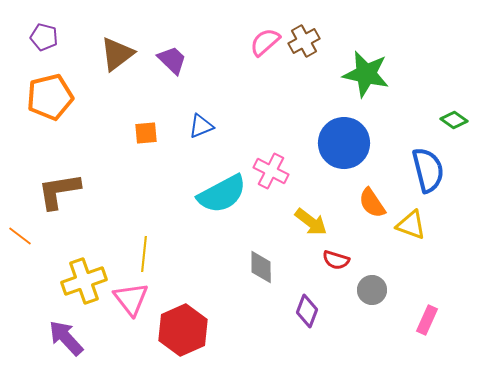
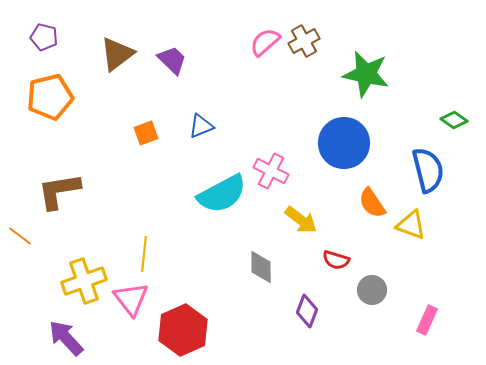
orange square: rotated 15 degrees counterclockwise
yellow arrow: moved 10 px left, 2 px up
